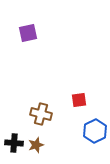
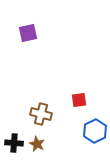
brown star: moved 1 px right, 1 px up; rotated 28 degrees counterclockwise
